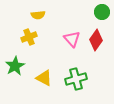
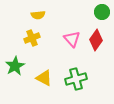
yellow cross: moved 3 px right, 1 px down
